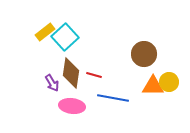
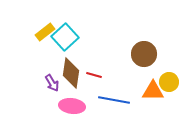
orange triangle: moved 5 px down
blue line: moved 1 px right, 2 px down
